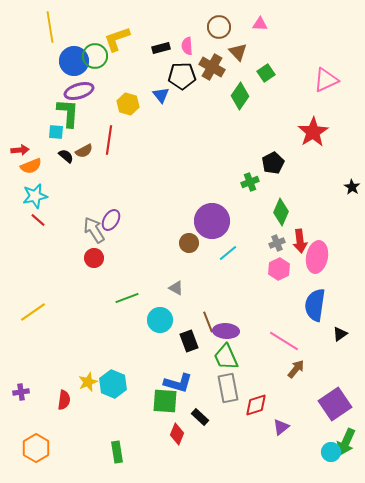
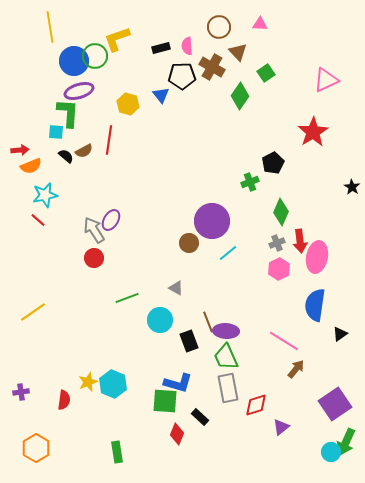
cyan star at (35, 196): moved 10 px right, 1 px up
